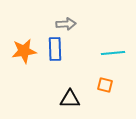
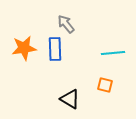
gray arrow: rotated 126 degrees counterclockwise
orange star: moved 3 px up
black triangle: rotated 30 degrees clockwise
